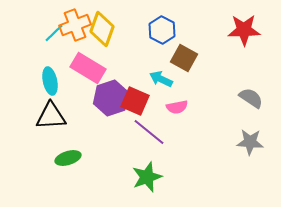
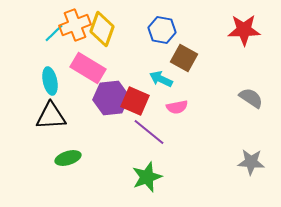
blue hexagon: rotated 16 degrees counterclockwise
purple hexagon: rotated 12 degrees clockwise
gray star: moved 1 px right, 20 px down
